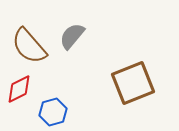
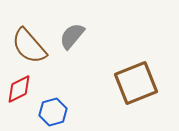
brown square: moved 3 px right
